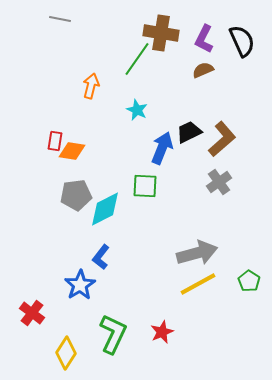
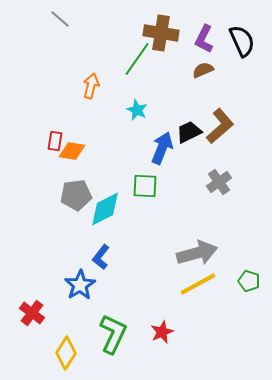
gray line: rotated 30 degrees clockwise
brown L-shape: moved 2 px left, 13 px up
green pentagon: rotated 15 degrees counterclockwise
